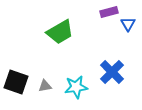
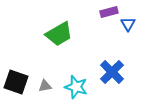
green trapezoid: moved 1 px left, 2 px down
cyan star: rotated 25 degrees clockwise
